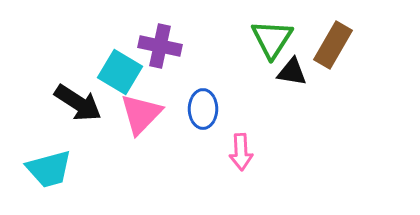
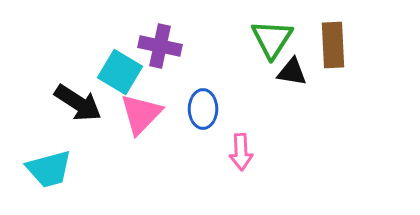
brown rectangle: rotated 33 degrees counterclockwise
